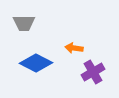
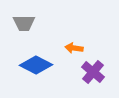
blue diamond: moved 2 px down
purple cross: rotated 20 degrees counterclockwise
